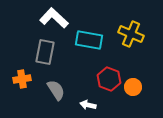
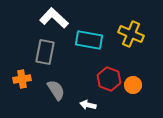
orange circle: moved 2 px up
